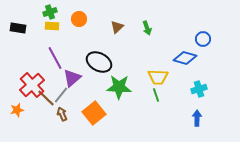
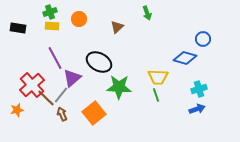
green arrow: moved 15 px up
blue arrow: moved 9 px up; rotated 70 degrees clockwise
